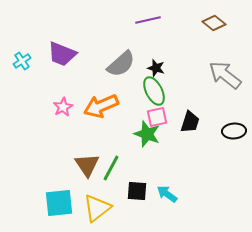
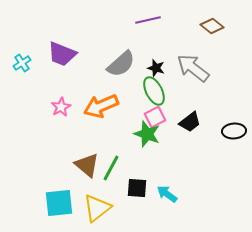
brown diamond: moved 2 px left, 3 px down
cyan cross: moved 2 px down
gray arrow: moved 32 px left, 7 px up
pink star: moved 2 px left
pink square: moved 2 px left; rotated 15 degrees counterclockwise
black trapezoid: rotated 35 degrees clockwise
brown triangle: rotated 16 degrees counterclockwise
black square: moved 3 px up
